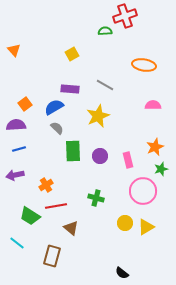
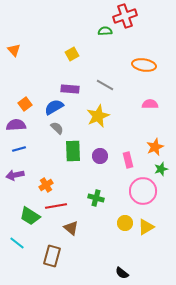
pink semicircle: moved 3 px left, 1 px up
